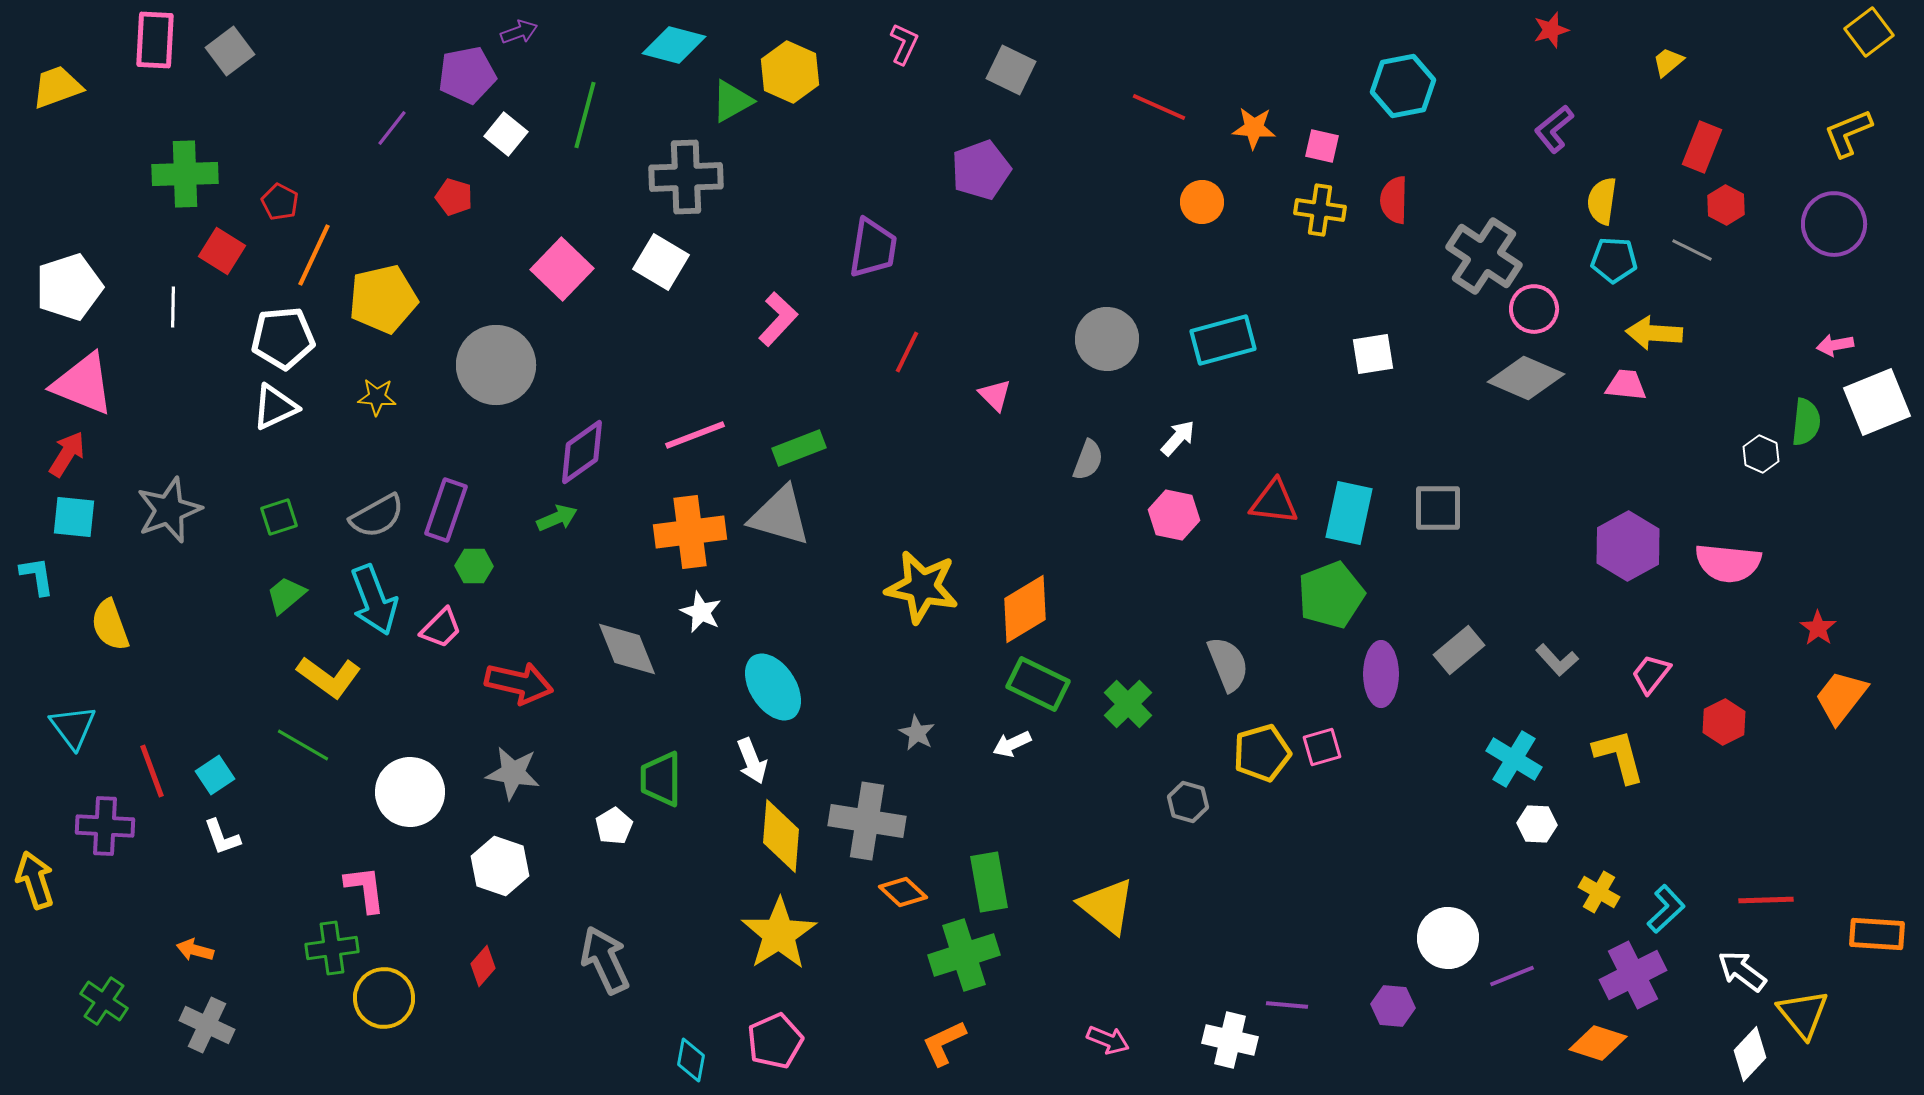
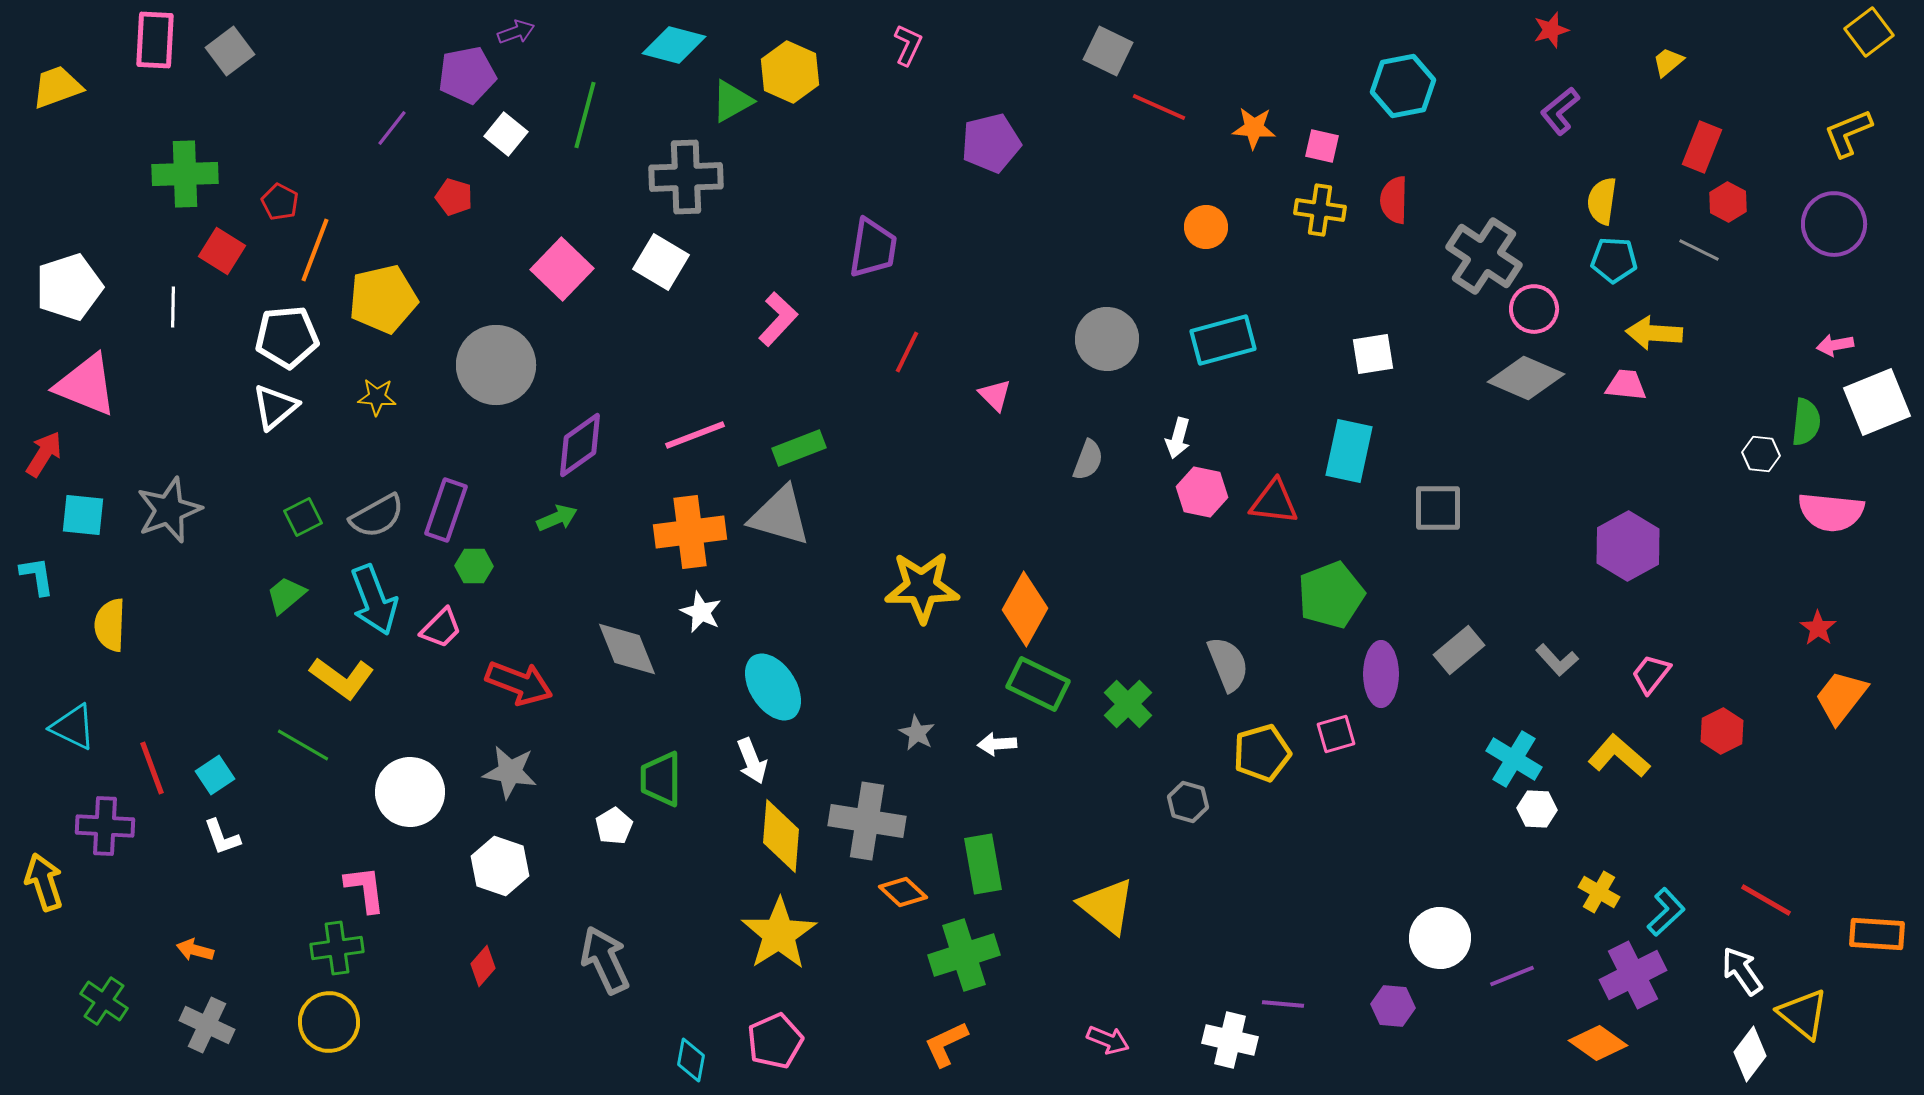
purple arrow at (519, 32): moved 3 px left
pink L-shape at (904, 44): moved 4 px right, 1 px down
gray square at (1011, 70): moved 97 px right, 19 px up
purple L-shape at (1554, 129): moved 6 px right, 18 px up
purple pentagon at (981, 170): moved 10 px right, 27 px up; rotated 6 degrees clockwise
orange circle at (1202, 202): moved 4 px right, 25 px down
red hexagon at (1726, 205): moved 2 px right, 3 px up
gray line at (1692, 250): moved 7 px right
orange line at (314, 255): moved 1 px right, 5 px up; rotated 4 degrees counterclockwise
white pentagon at (283, 338): moved 4 px right, 1 px up
pink triangle at (83, 384): moved 3 px right, 1 px down
white triangle at (275, 407): rotated 15 degrees counterclockwise
white arrow at (1178, 438): rotated 153 degrees clockwise
purple diamond at (582, 452): moved 2 px left, 7 px up
red arrow at (67, 454): moved 23 px left
white hexagon at (1761, 454): rotated 18 degrees counterclockwise
cyan rectangle at (1349, 513): moved 62 px up
pink hexagon at (1174, 515): moved 28 px right, 23 px up
cyan square at (74, 517): moved 9 px right, 2 px up
green square at (279, 517): moved 24 px right; rotated 9 degrees counterclockwise
pink semicircle at (1728, 563): moved 103 px right, 51 px up
yellow star at (922, 587): rotated 12 degrees counterclockwise
orange diamond at (1025, 609): rotated 30 degrees counterclockwise
yellow semicircle at (110, 625): rotated 22 degrees clockwise
yellow L-shape at (329, 677): moved 13 px right, 1 px down
red arrow at (519, 683): rotated 8 degrees clockwise
red hexagon at (1724, 722): moved 2 px left, 9 px down
cyan triangle at (73, 727): rotated 27 degrees counterclockwise
white arrow at (1012, 744): moved 15 px left; rotated 21 degrees clockwise
pink square at (1322, 747): moved 14 px right, 13 px up
yellow L-shape at (1619, 756): rotated 34 degrees counterclockwise
red line at (152, 771): moved 3 px up
gray star at (513, 773): moved 3 px left, 1 px up
white hexagon at (1537, 824): moved 15 px up
yellow arrow at (35, 880): moved 9 px right, 2 px down
green rectangle at (989, 882): moved 6 px left, 18 px up
red line at (1766, 900): rotated 32 degrees clockwise
cyan L-shape at (1666, 909): moved 3 px down
white circle at (1448, 938): moved 8 px left
green cross at (332, 948): moved 5 px right
white arrow at (1742, 971): rotated 18 degrees clockwise
yellow circle at (384, 998): moved 55 px left, 24 px down
purple line at (1287, 1005): moved 4 px left, 1 px up
yellow triangle at (1803, 1014): rotated 12 degrees counterclockwise
orange L-shape at (944, 1043): moved 2 px right, 1 px down
orange diamond at (1598, 1043): rotated 18 degrees clockwise
white diamond at (1750, 1054): rotated 6 degrees counterclockwise
